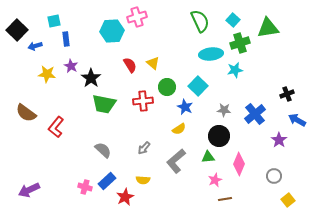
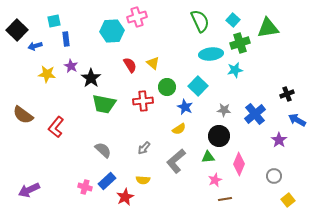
brown semicircle at (26, 113): moved 3 px left, 2 px down
